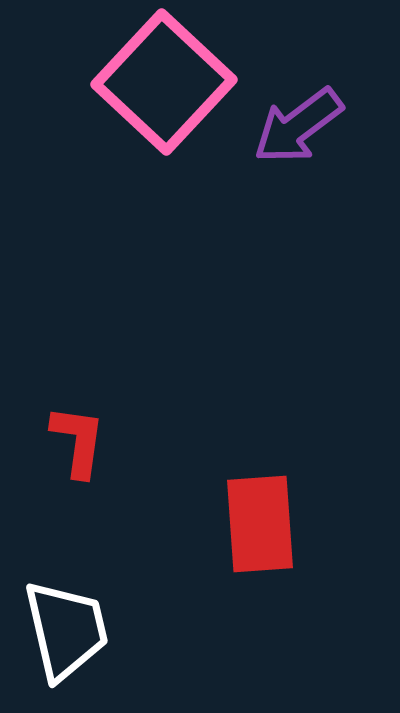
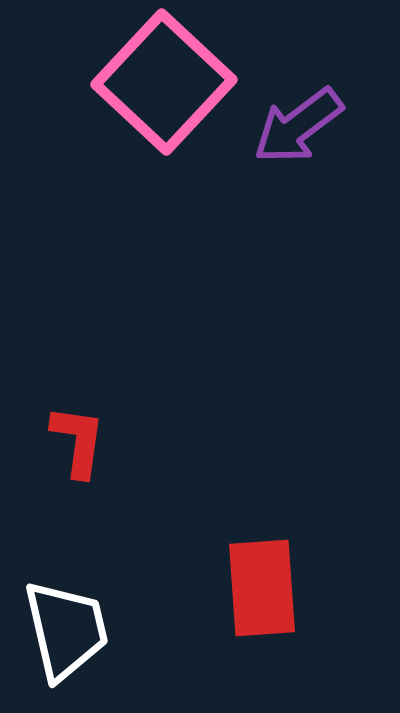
red rectangle: moved 2 px right, 64 px down
